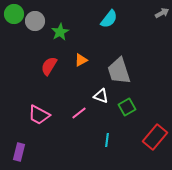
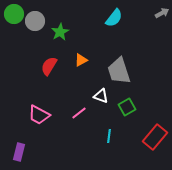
cyan semicircle: moved 5 px right, 1 px up
cyan line: moved 2 px right, 4 px up
